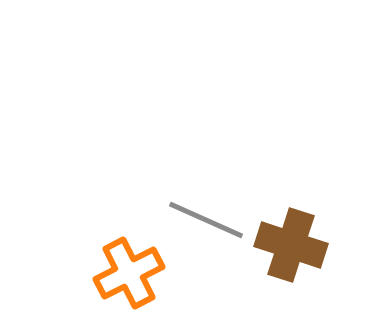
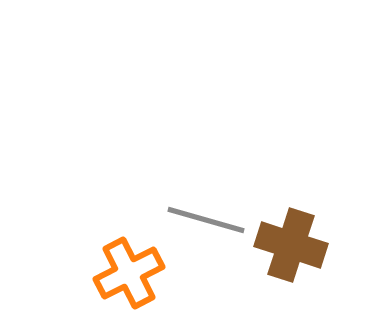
gray line: rotated 8 degrees counterclockwise
